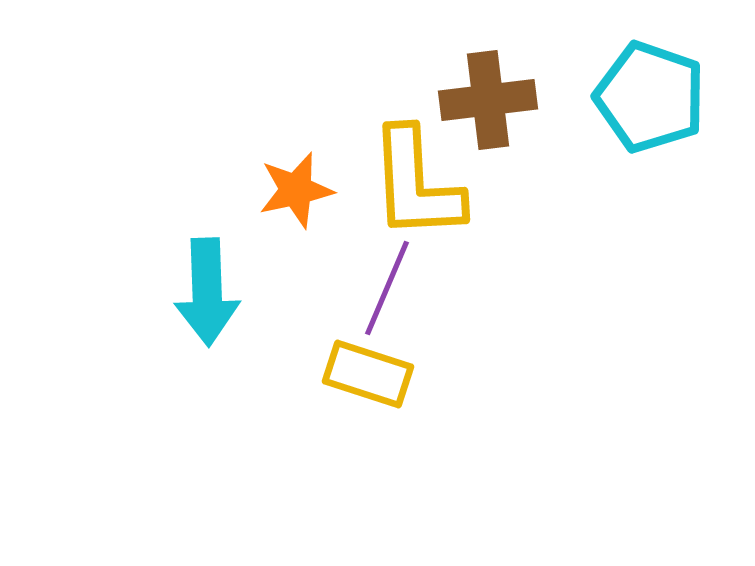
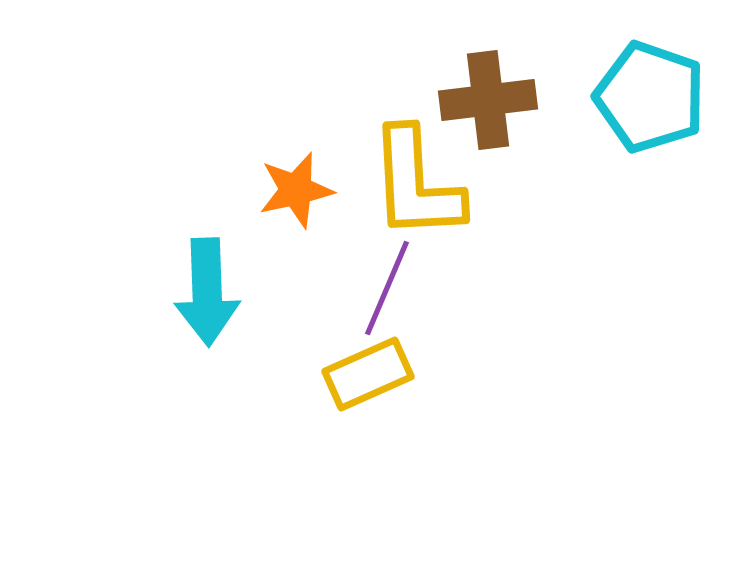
yellow rectangle: rotated 42 degrees counterclockwise
